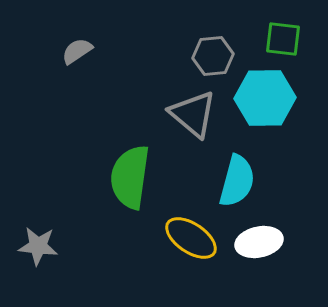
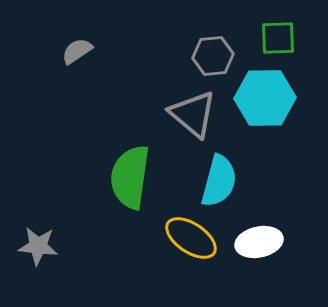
green square: moved 5 px left, 1 px up; rotated 9 degrees counterclockwise
cyan semicircle: moved 18 px left
